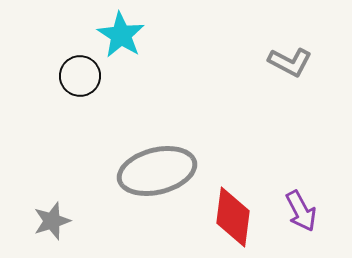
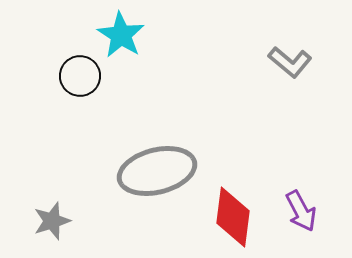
gray L-shape: rotated 12 degrees clockwise
